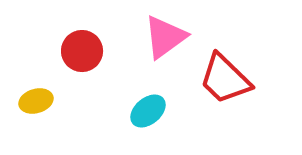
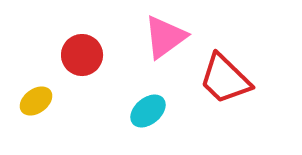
red circle: moved 4 px down
yellow ellipse: rotated 20 degrees counterclockwise
